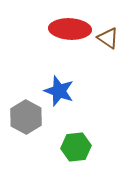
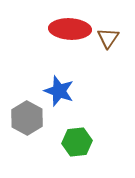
brown triangle: rotated 30 degrees clockwise
gray hexagon: moved 1 px right, 1 px down
green hexagon: moved 1 px right, 5 px up
